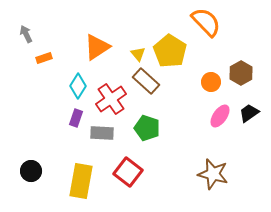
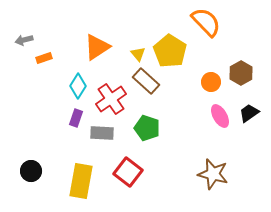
gray arrow: moved 2 px left, 6 px down; rotated 78 degrees counterclockwise
pink ellipse: rotated 65 degrees counterclockwise
